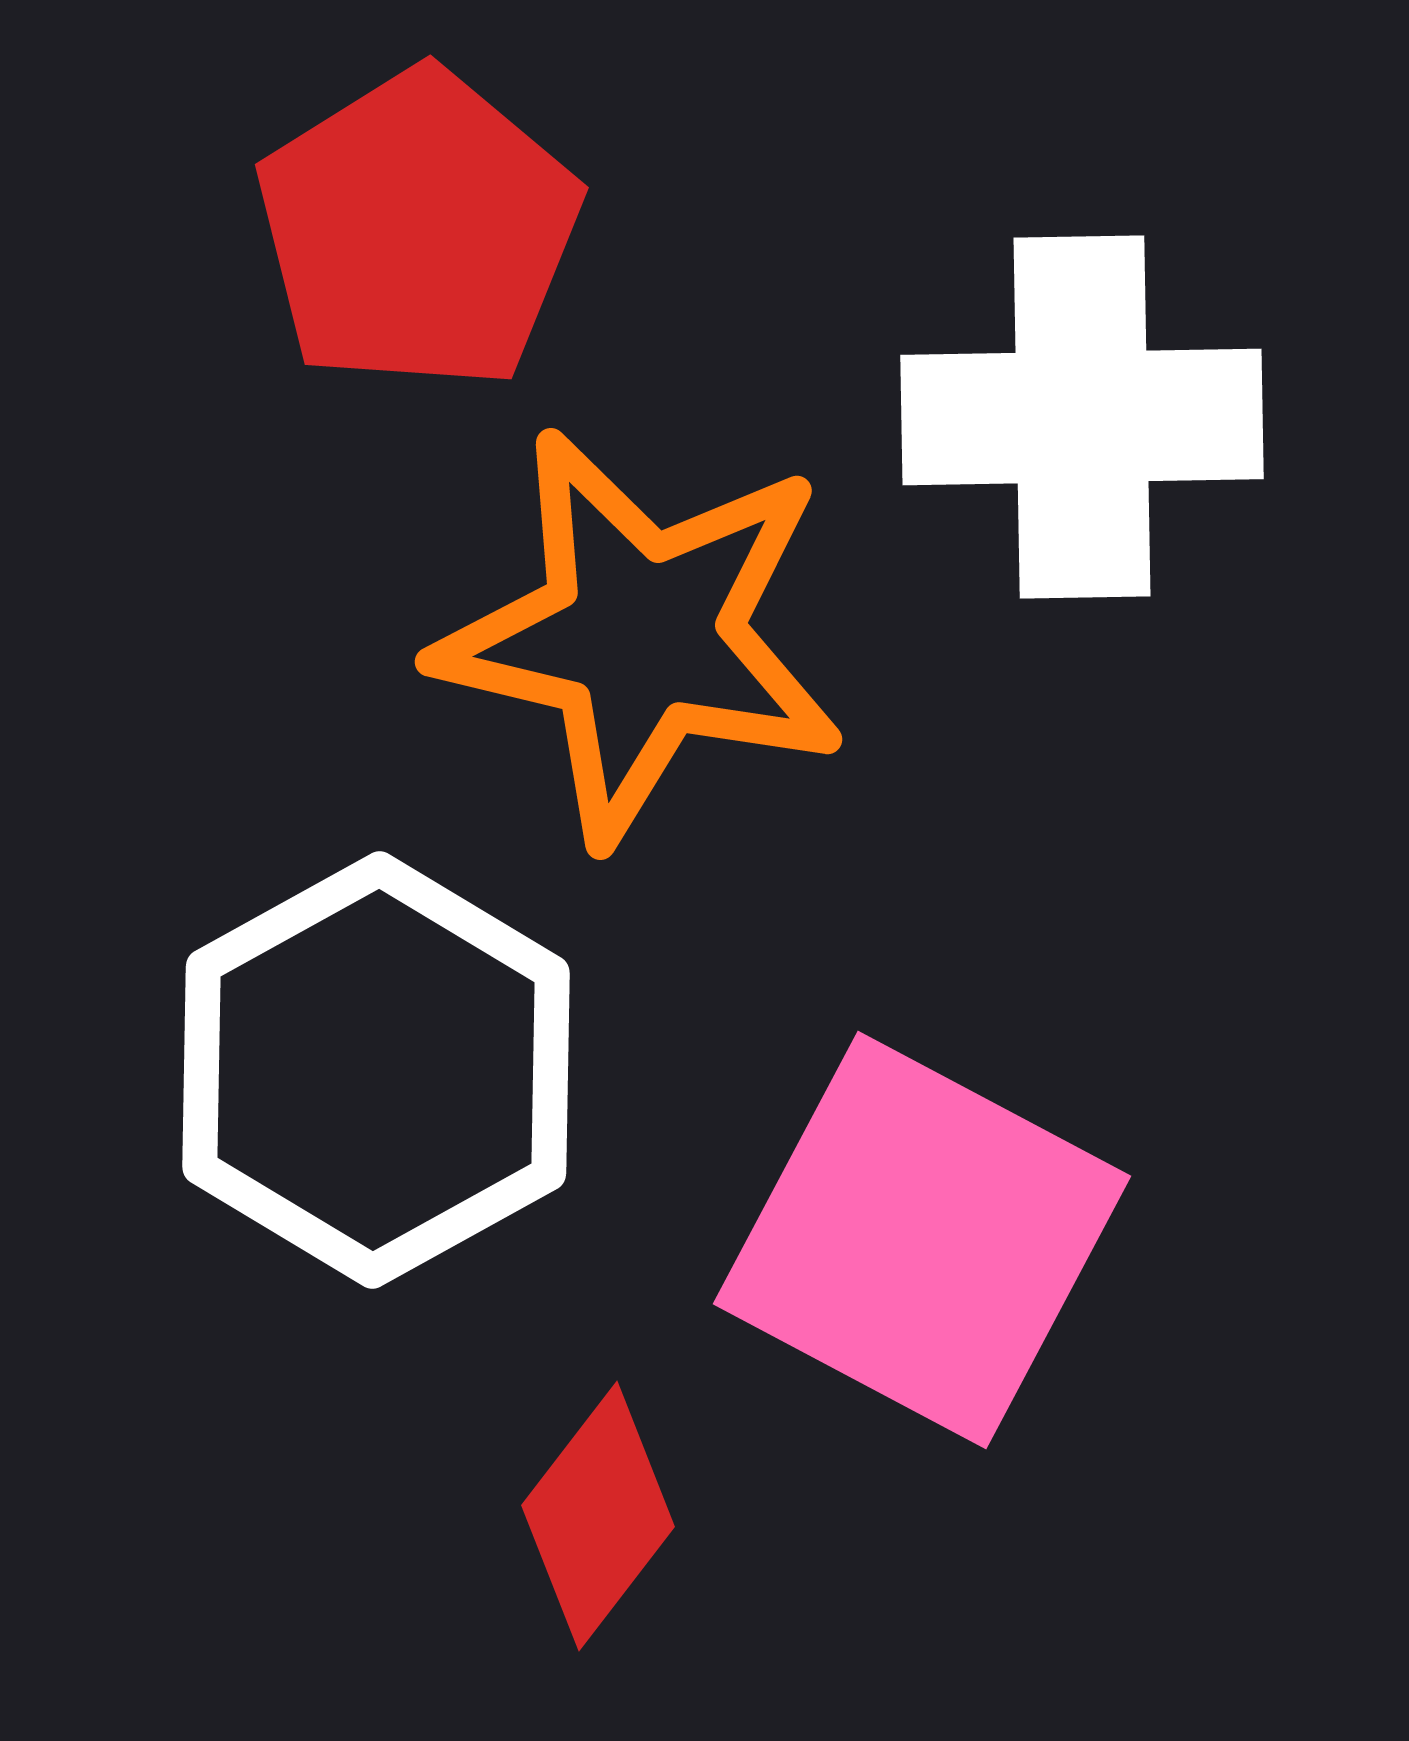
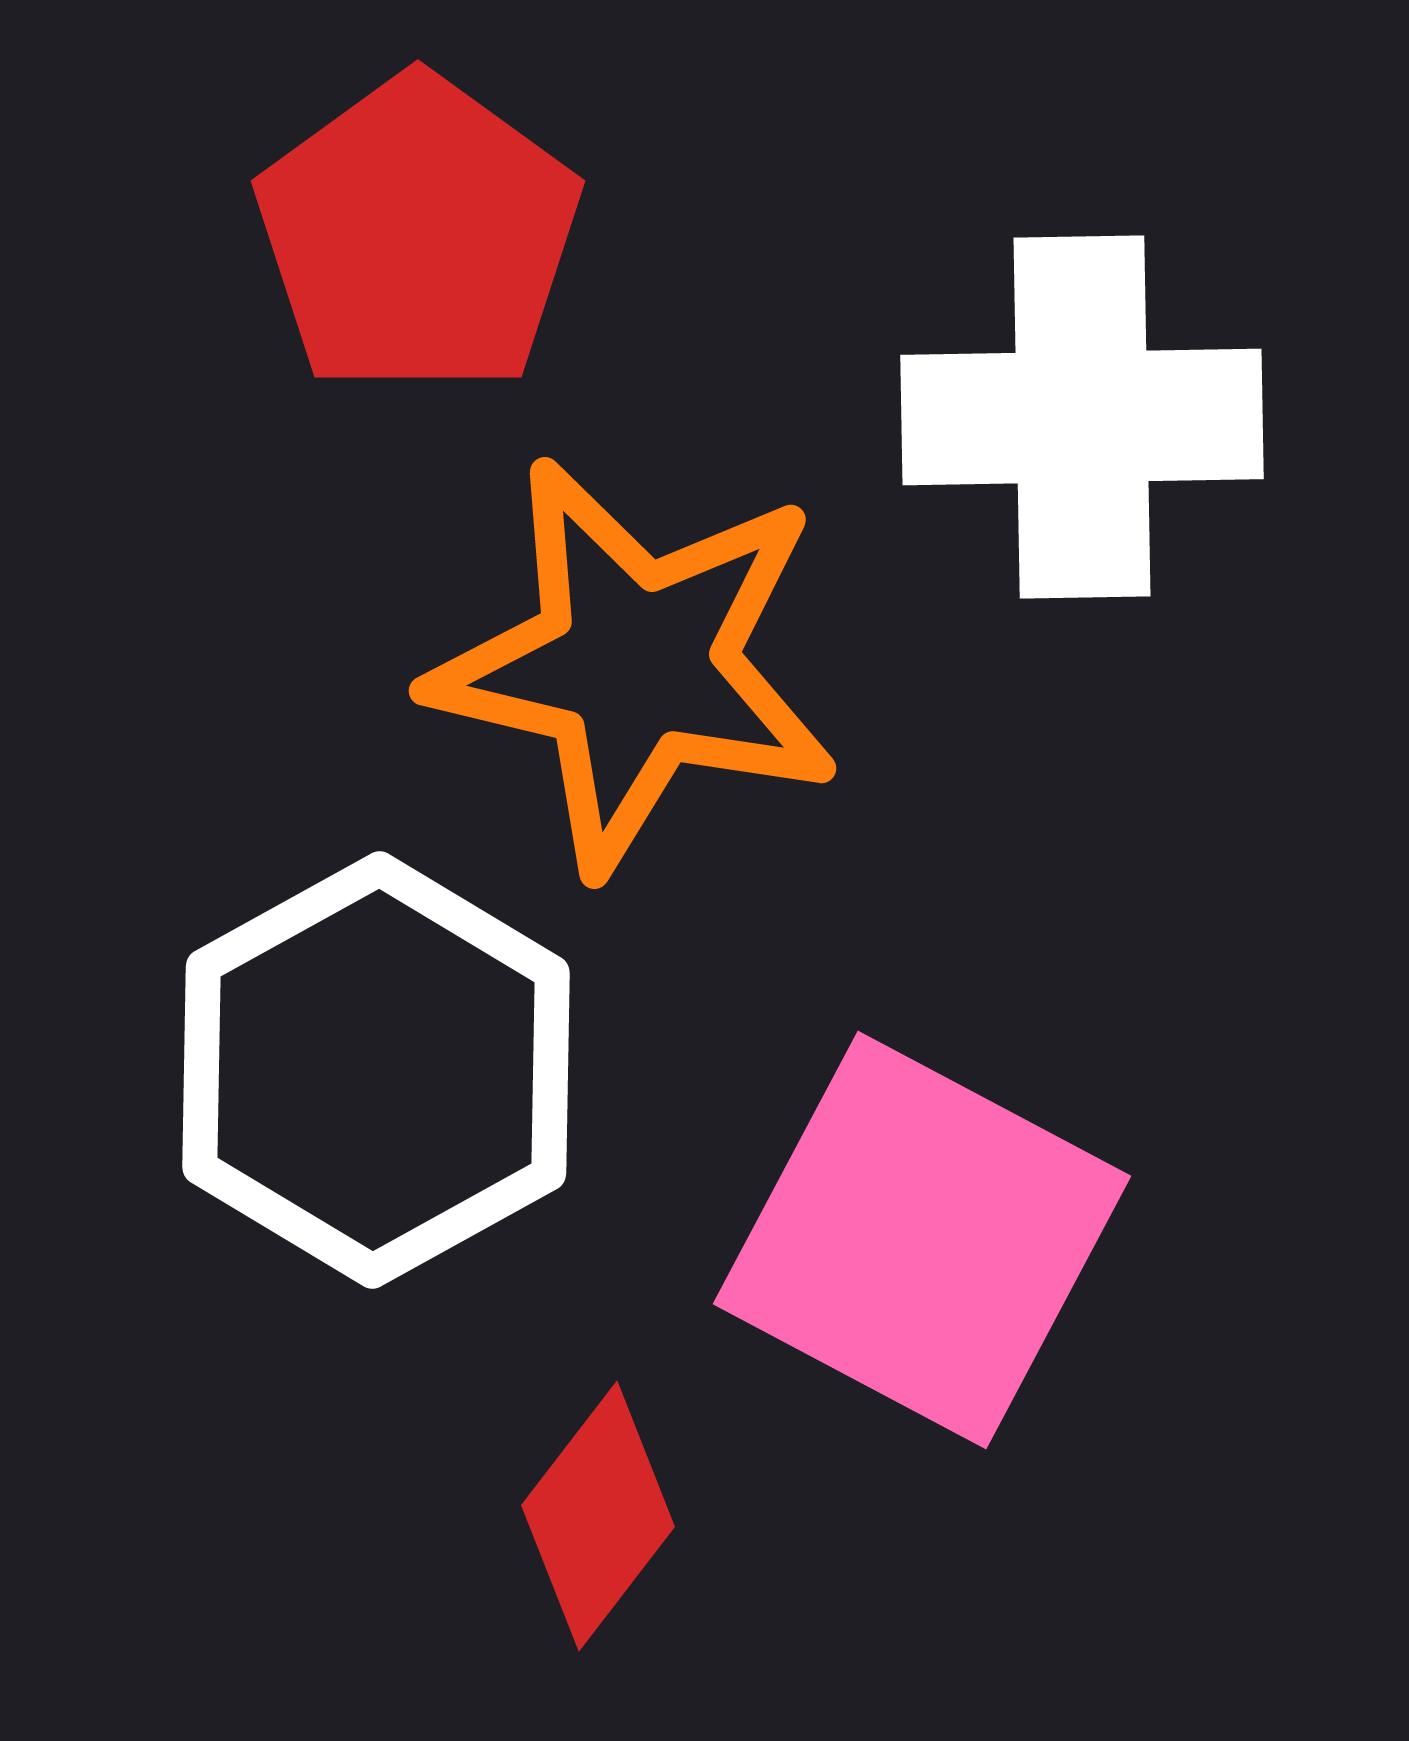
red pentagon: moved 5 px down; rotated 4 degrees counterclockwise
orange star: moved 6 px left, 29 px down
